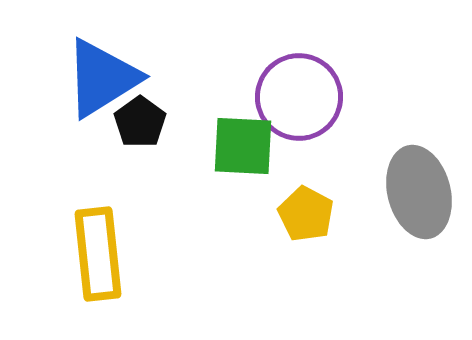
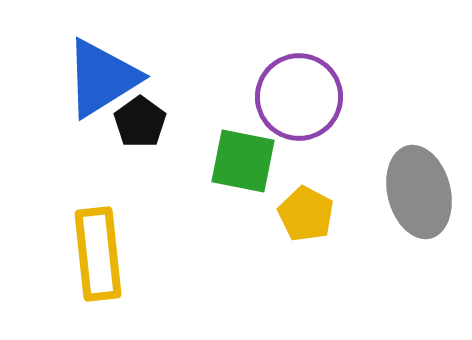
green square: moved 15 px down; rotated 8 degrees clockwise
